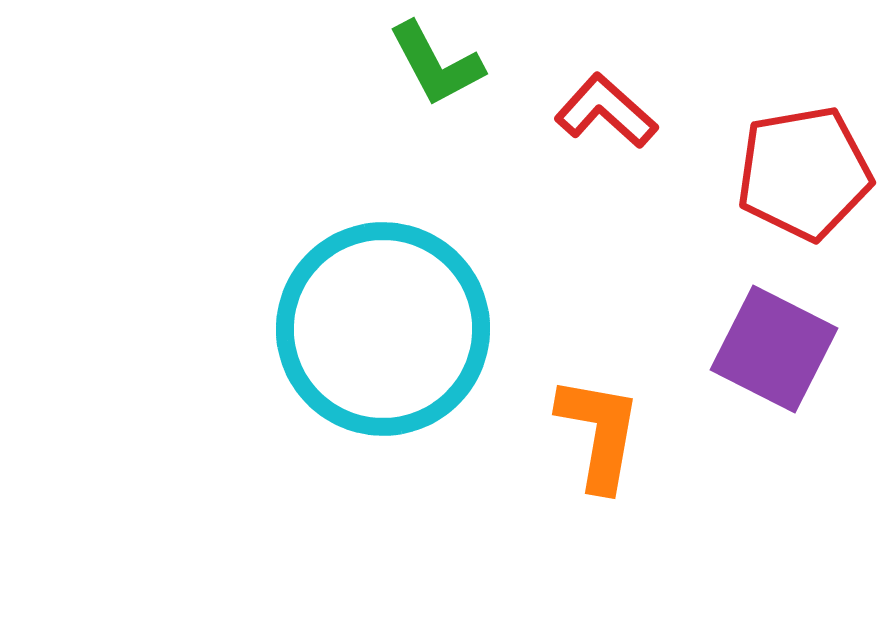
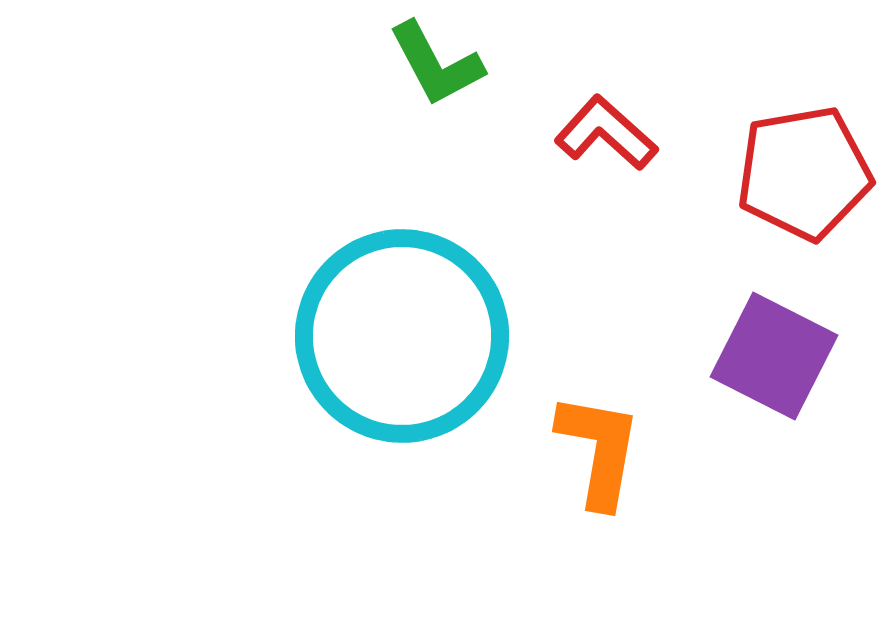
red L-shape: moved 22 px down
cyan circle: moved 19 px right, 7 px down
purple square: moved 7 px down
orange L-shape: moved 17 px down
